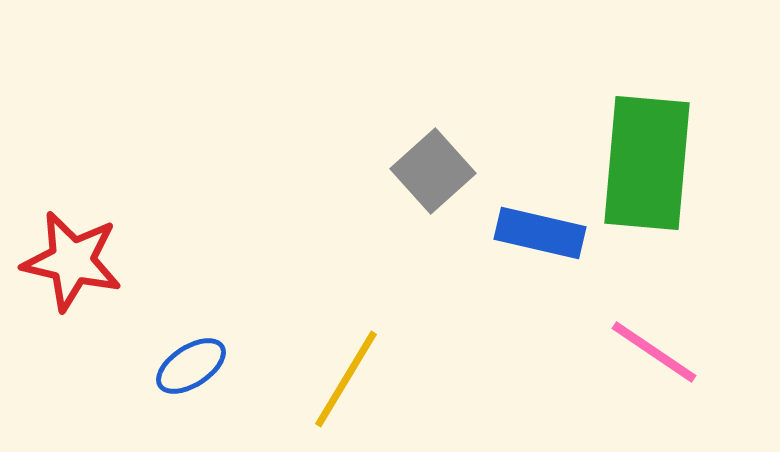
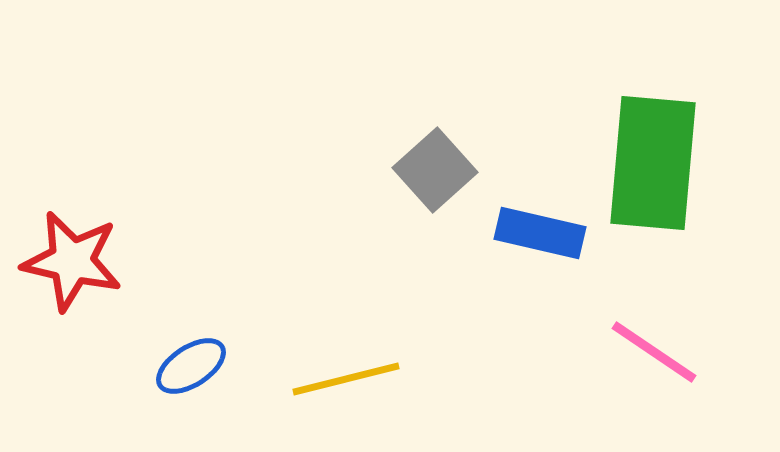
green rectangle: moved 6 px right
gray square: moved 2 px right, 1 px up
yellow line: rotated 45 degrees clockwise
